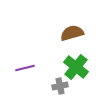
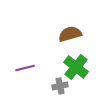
brown semicircle: moved 2 px left, 1 px down
